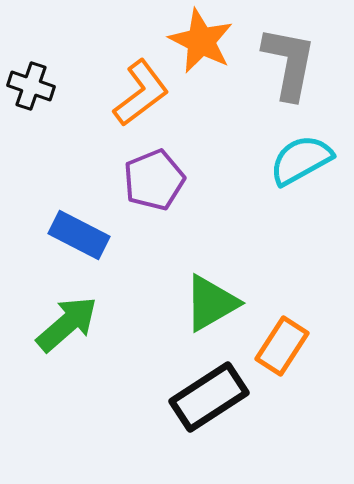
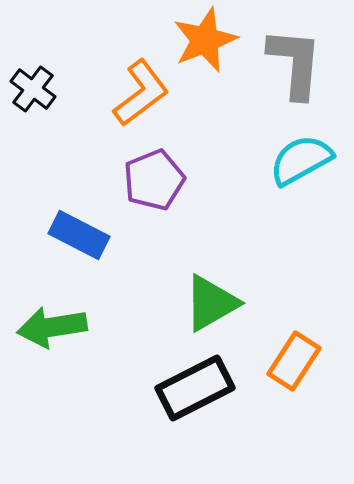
orange star: moved 4 px right, 1 px up; rotated 24 degrees clockwise
gray L-shape: moved 6 px right; rotated 6 degrees counterclockwise
black cross: moved 2 px right, 3 px down; rotated 18 degrees clockwise
green arrow: moved 15 px left, 3 px down; rotated 148 degrees counterclockwise
orange rectangle: moved 12 px right, 15 px down
black rectangle: moved 14 px left, 9 px up; rotated 6 degrees clockwise
